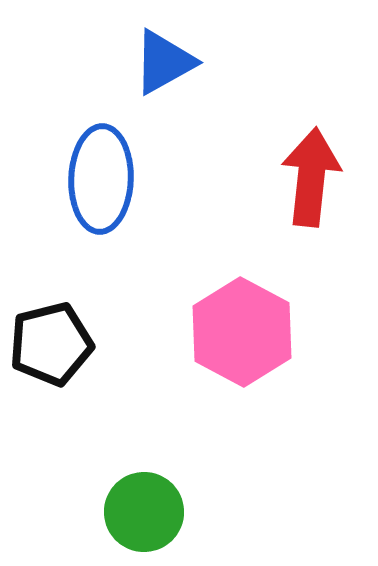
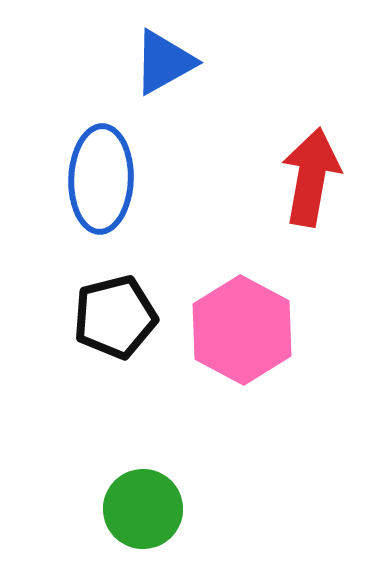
red arrow: rotated 4 degrees clockwise
pink hexagon: moved 2 px up
black pentagon: moved 64 px right, 27 px up
green circle: moved 1 px left, 3 px up
